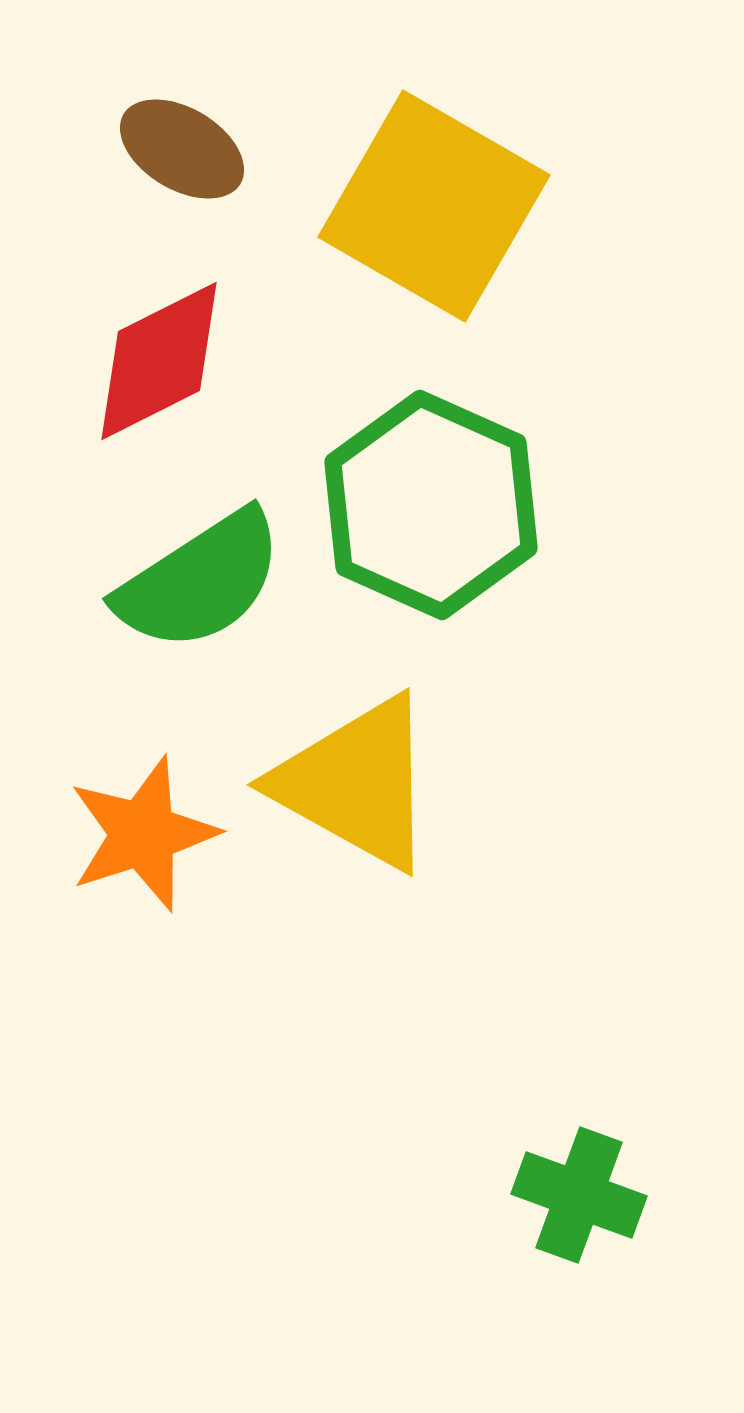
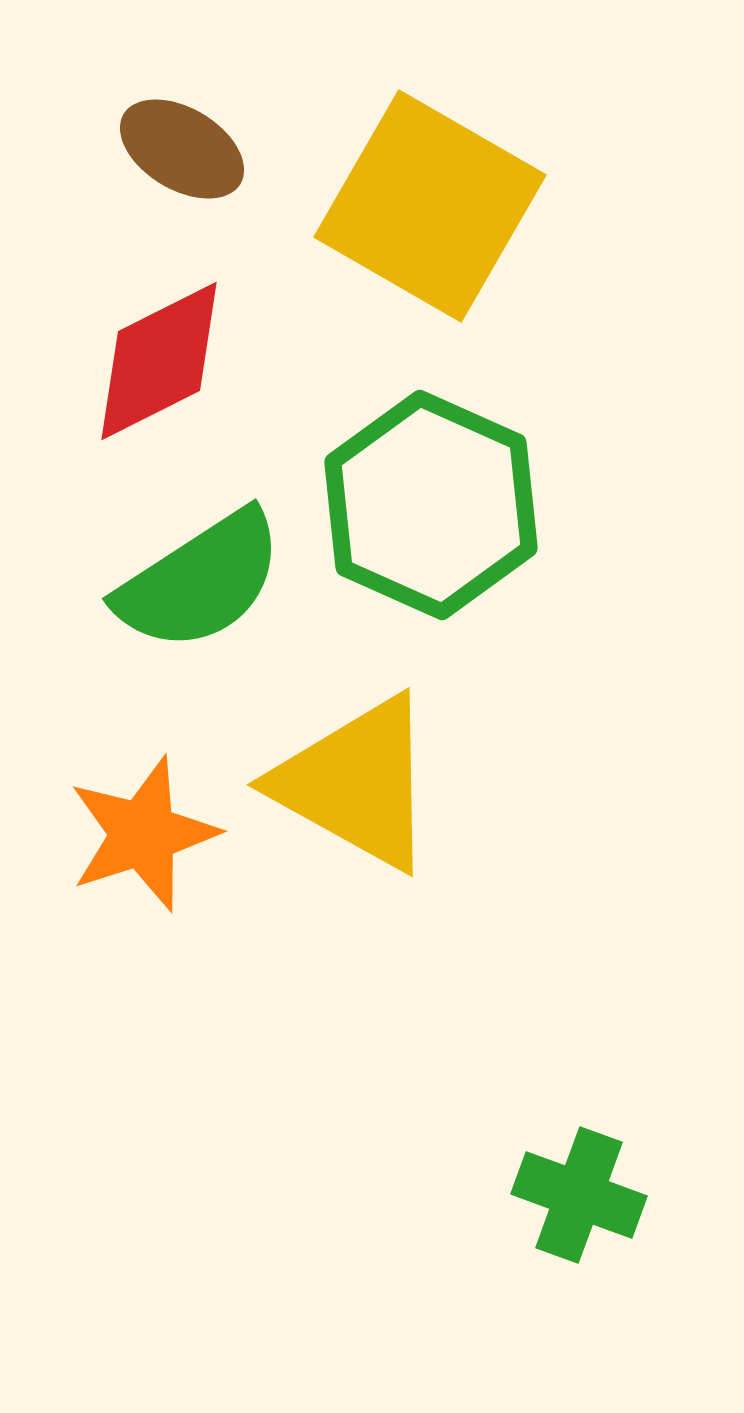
yellow square: moved 4 px left
